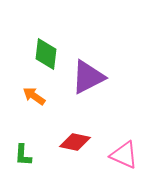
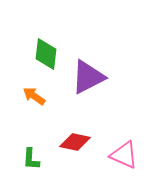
green L-shape: moved 8 px right, 4 px down
